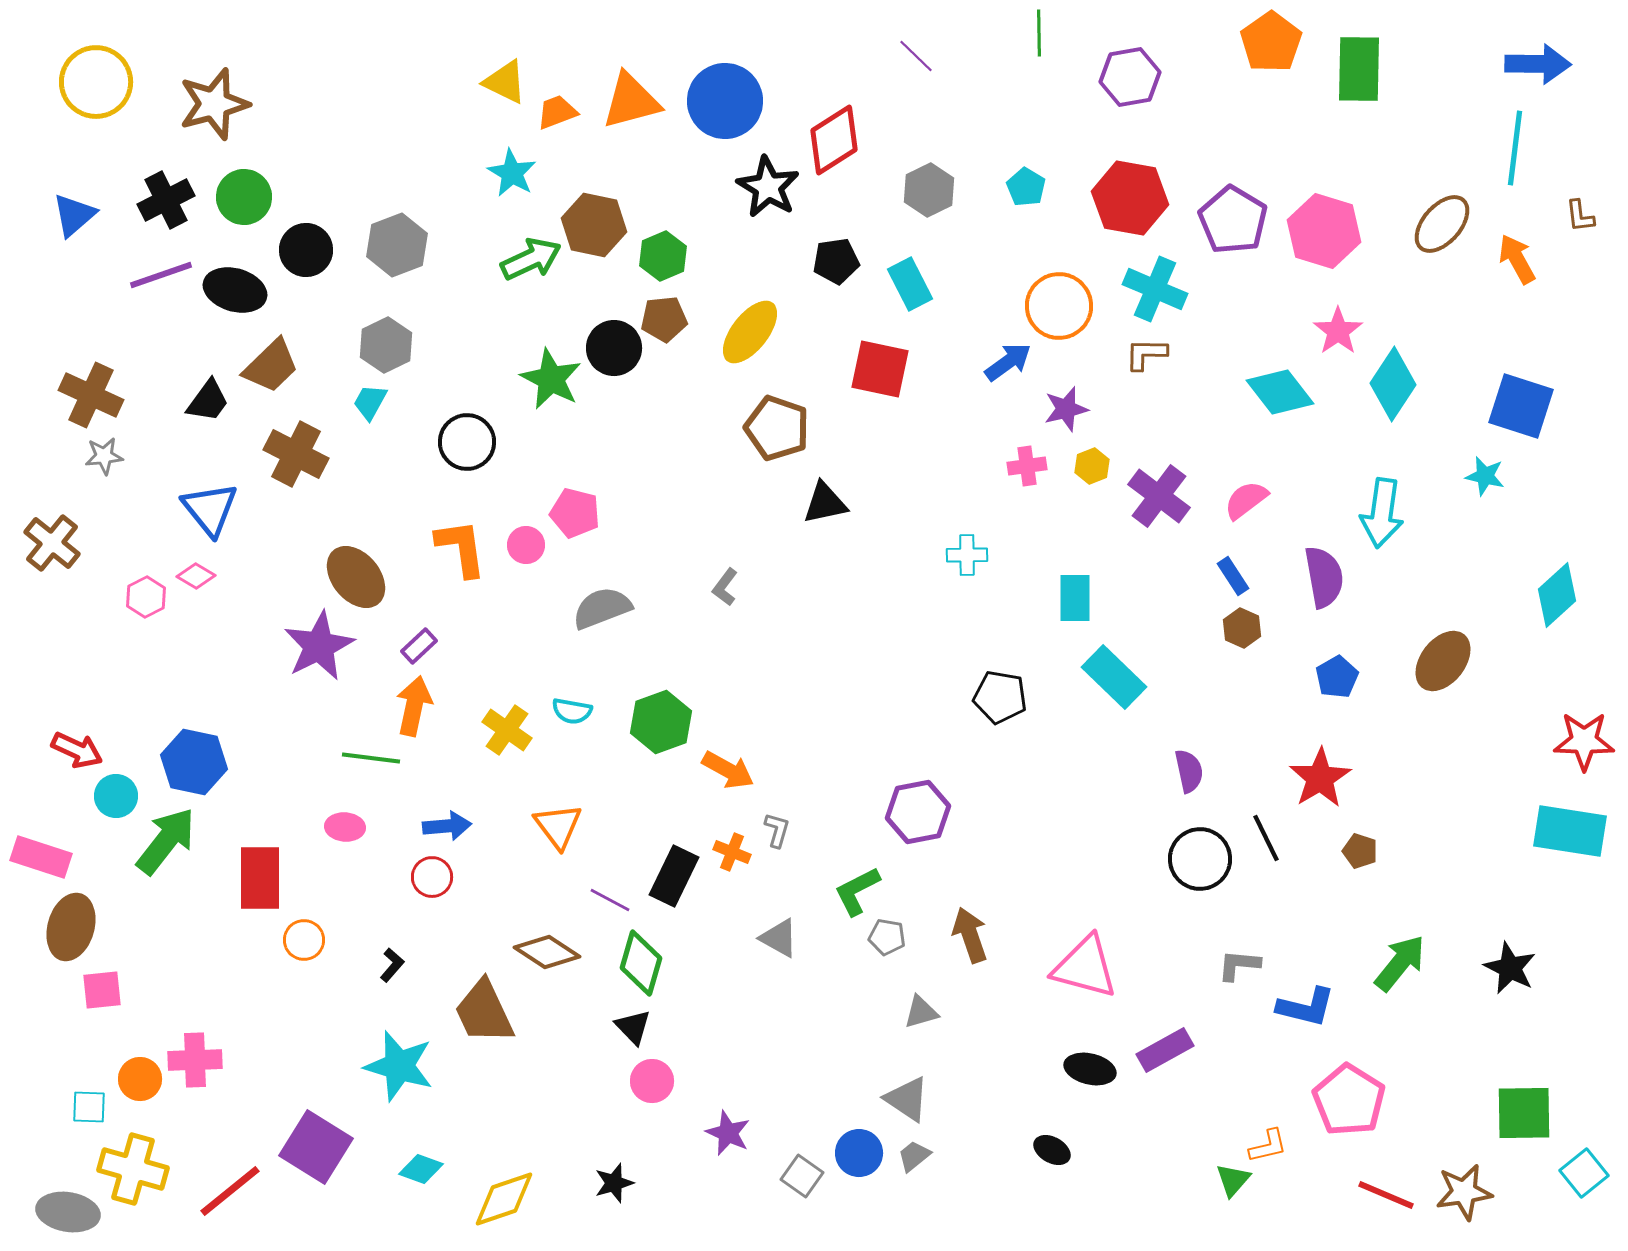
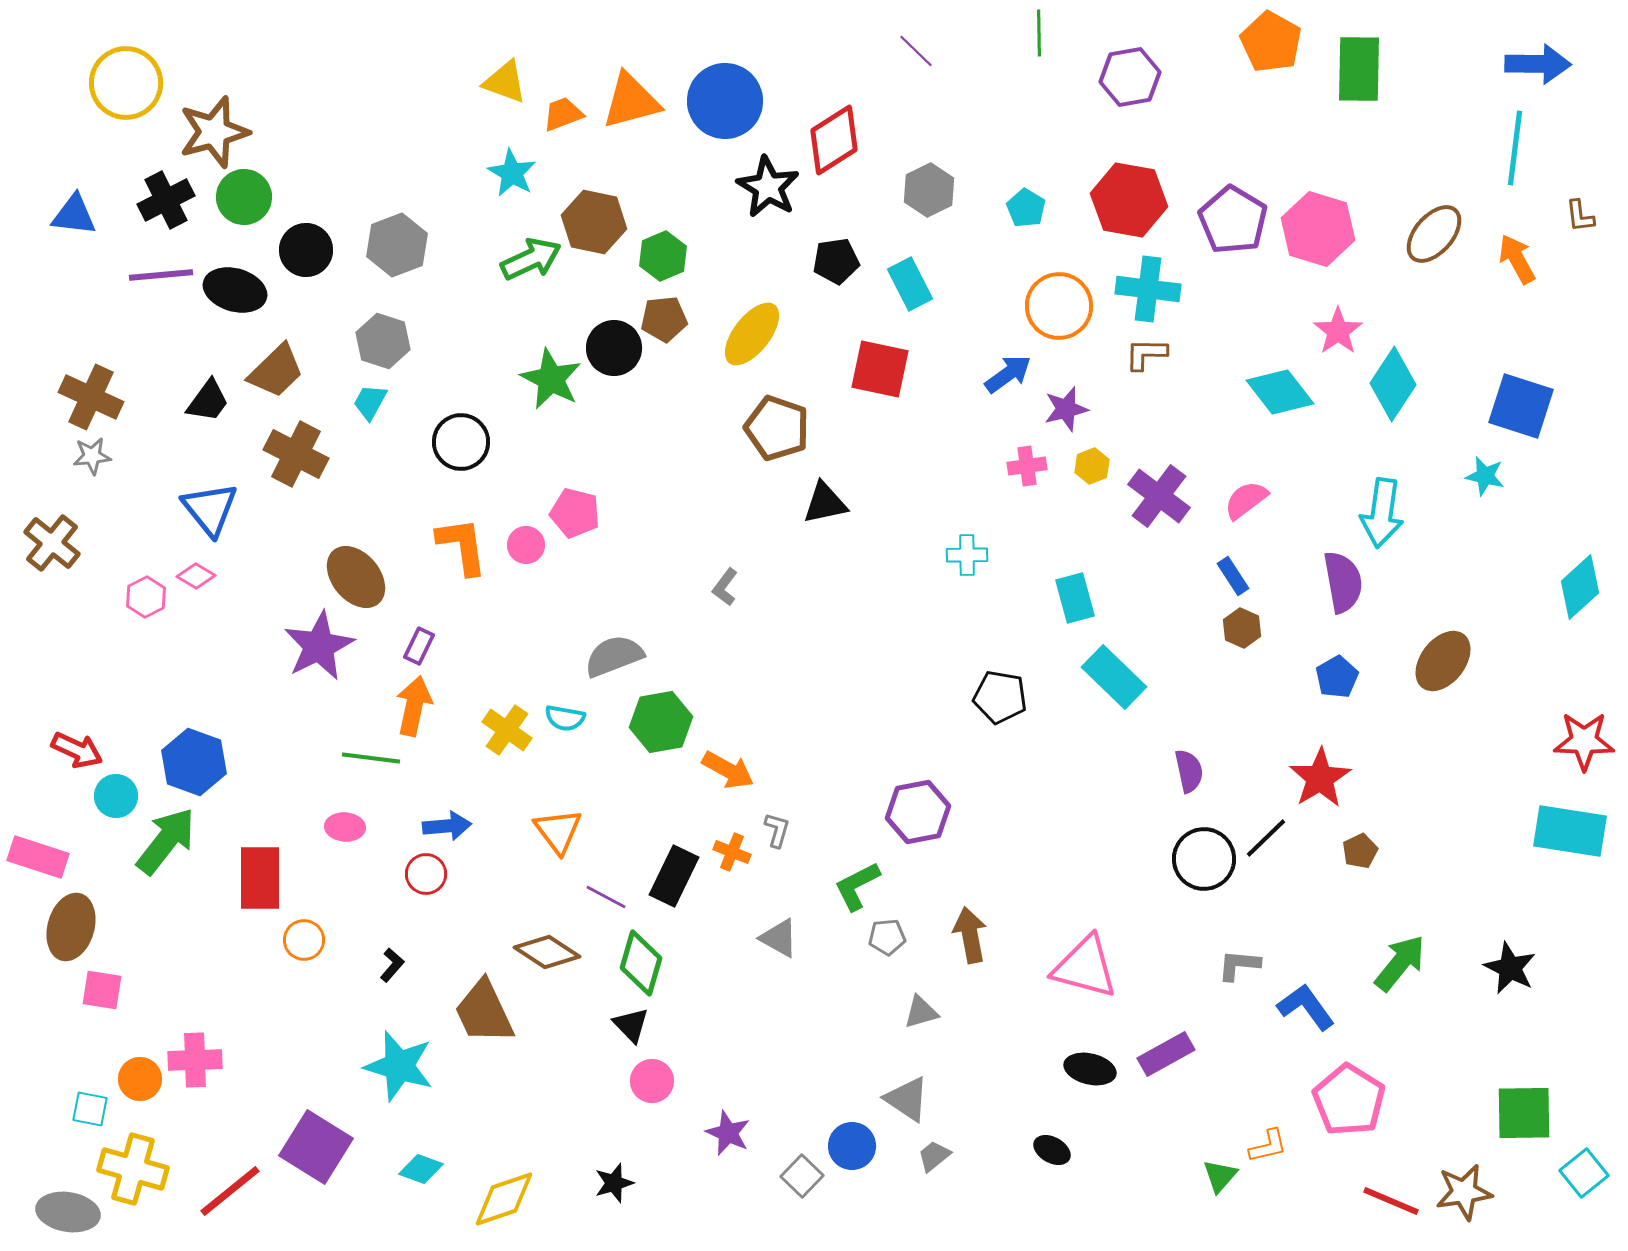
orange pentagon at (1271, 42): rotated 8 degrees counterclockwise
purple line at (916, 56): moved 5 px up
yellow circle at (96, 82): moved 30 px right, 1 px down
yellow triangle at (505, 82): rotated 6 degrees counterclockwise
brown star at (214, 104): moved 28 px down
orange trapezoid at (557, 112): moved 6 px right, 2 px down
cyan pentagon at (1026, 187): moved 21 px down
red hexagon at (1130, 198): moved 1 px left, 2 px down
blue triangle at (74, 215): rotated 48 degrees clockwise
brown ellipse at (1442, 224): moved 8 px left, 10 px down
brown hexagon at (594, 225): moved 3 px up
pink hexagon at (1324, 231): moved 6 px left, 2 px up
purple line at (161, 275): rotated 14 degrees clockwise
cyan cross at (1155, 289): moved 7 px left; rotated 16 degrees counterclockwise
yellow ellipse at (750, 332): moved 2 px right, 2 px down
gray hexagon at (386, 345): moved 3 px left, 4 px up; rotated 16 degrees counterclockwise
blue arrow at (1008, 362): moved 12 px down
brown trapezoid at (271, 366): moved 5 px right, 5 px down
brown cross at (91, 395): moved 2 px down
black circle at (467, 442): moved 6 px left
gray star at (104, 456): moved 12 px left
orange L-shape at (461, 548): moved 1 px right, 2 px up
purple semicircle at (1324, 577): moved 19 px right, 5 px down
cyan diamond at (1557, 595): moved 23 px right, 8 px up
cyan rectangle at (1075, 598): rotated 15 degrees counterclockwise
gray semicircle at (602, 608): moved 12 px right, 48 px down
purple rectangle at (419, 646): rotated 21 degrees counterclockwise
cyan semicircle at (572, 711): moved 7 px left, 7 px down
green hexagon at (661, 722): rotated 10 degrees clockwise
blue hexagon at (194, 762): rotated 8 degrees clockwise
orange triangle at (558, 826): moved 5 px down
black line at (1266, 838): rotated 72 degrees clockwise
brown pentagon at (1360, 851): rotated 28 degrees clockwise
pink rectangle at (41, 857): moved 3 px left
black circle at (1200, 859): moved 4 px right
red circle at (432, 877): moved 6 px left, 3 px up
green L-shape at (857, 891): moved 5 px up
purple line at (610, 900): moved 4 px left, 3 px up
brown arrow at (970, 935): rotated 8 degrees clockwise
gray pentagon at (887, 937): rotated 15 degrees counterclockwise
pink square at (102, 990): rotated 15 degrees clockwise
blue L-shape at (1306, 1007): rotated 140 degrees counterclockwise
black triangle at (633, 1027): moved 2 px left, 2 px up
purple rectangle at (1165, 1050): moved 1 px right, 4 px down
cyan square at (89, 1107): moved 1 px right, 2 px down; rotated 9 degrees clockwise
blue circle at (859, 1153): moved 7 px left, 7 px up
gray trapezoid at (914, 1156): moved 20 px right
gray square at (802, 1176): rotated 9 degrees clockwise
green triangle at (1233, 1180): moved 13 px left, 4 px up
red line at (1386, 1195): moved 5 px right, 6 px down
